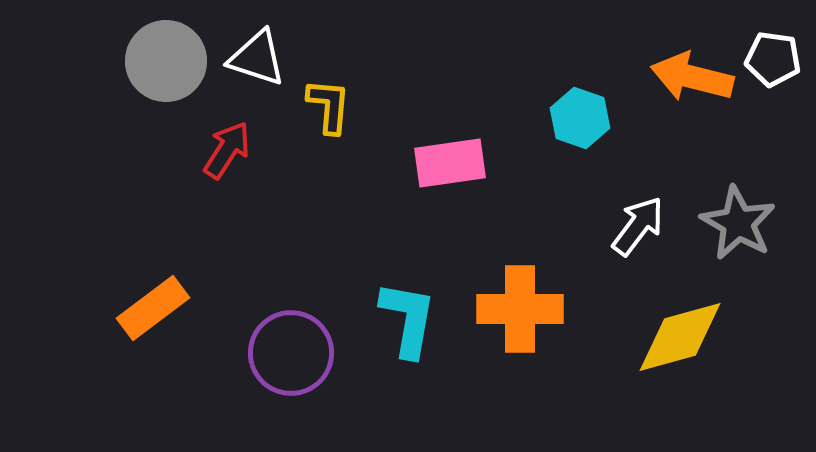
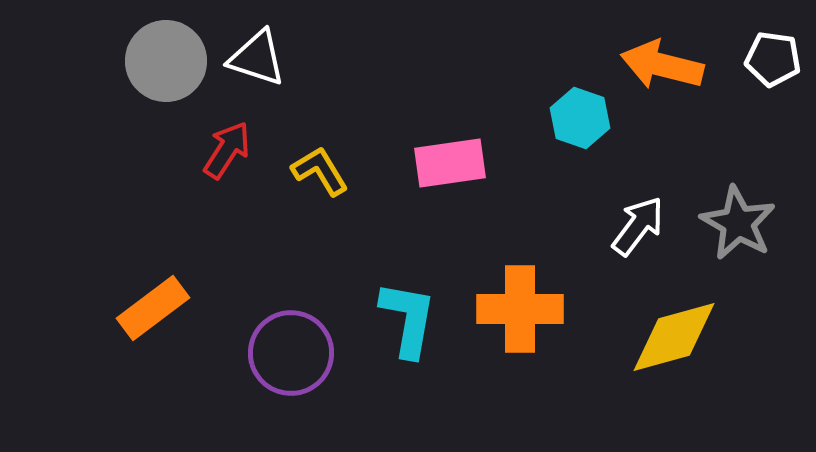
orange arrow: moved 30 px left, 12 px up
yellow L-shape: moved 9 px left, 65 px down; rotated 36 degrees counterclockwise
yellow diamond: moved 6 px left
